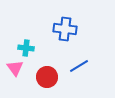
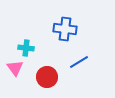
blue line: moved 4 px up
